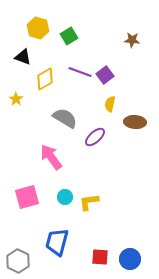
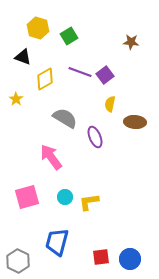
brown star: moved 1 px left, 2 px down
purple ellipse: rotated 70 degrees counterclockwise
red square: moved 1 px right; rotated 12 degrees counterclockwise
